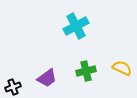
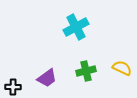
cyan cross: moved 1 px down
black cross: rotated 21 degrees clockwise
